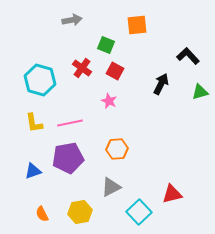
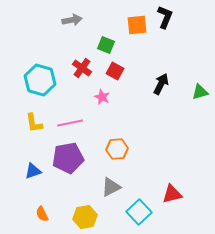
black L-shape: moved 23 px left, 39 px up; rotated 65 degrees clockwise
pink star: moved 7 px left, 4 px up
yellow hexagon: moved 5 px right, 5 px down
